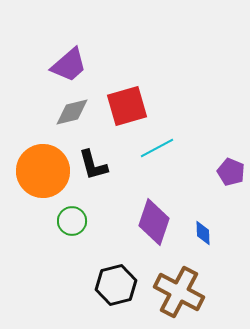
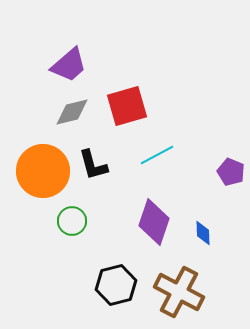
cyan line: moved 7 px down
